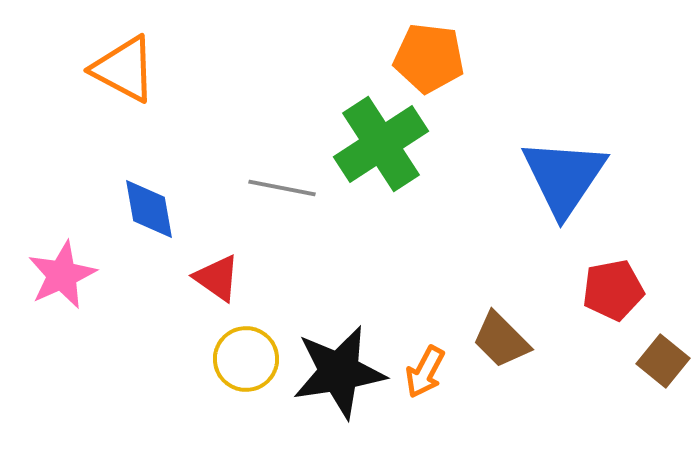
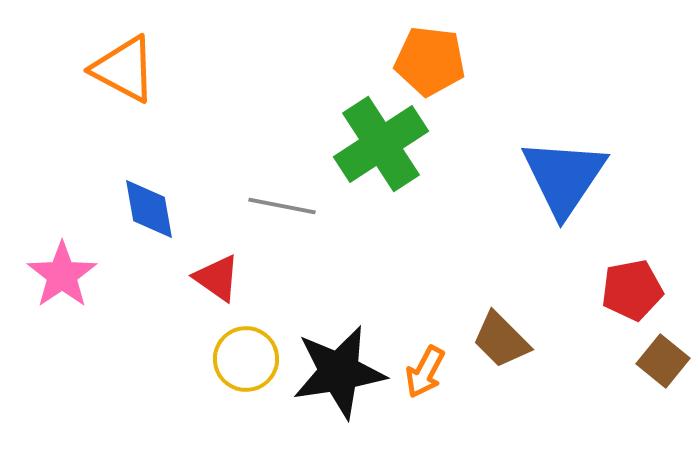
orange pentagon: moved 1 px right, 3 px down
gray line: moved 18 px down
pink star: rotated 10 degrees counterclockwise
red pentagon: moved 19 px right
